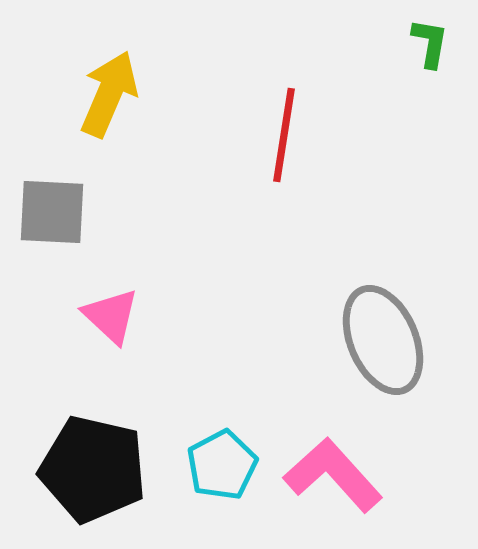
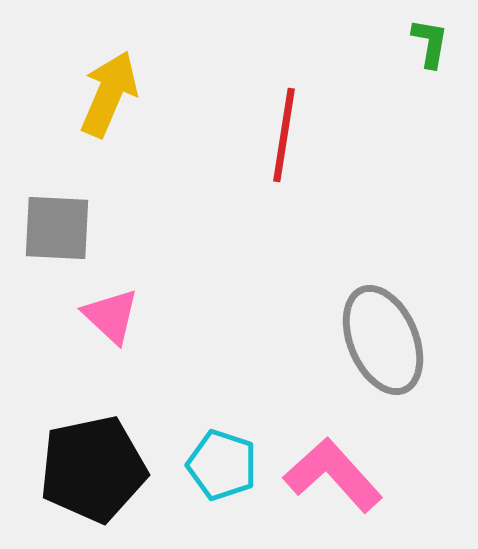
gray square: moved 5 px right, 16 px down
cyan pentagon: rotated 26 degrees counterclockwise
black pentagon: rotated 25 degrees counterclockwise
